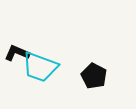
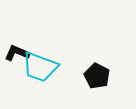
black pentagon: moved 3 px right
